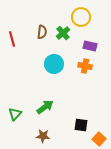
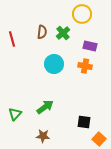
yellow circle: moved 1 px right, 3 px up
black square: moved 3 px right, 3 px up
